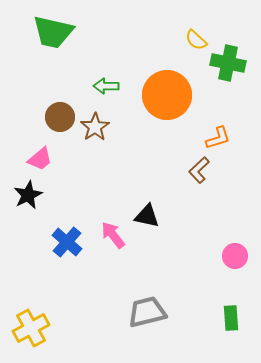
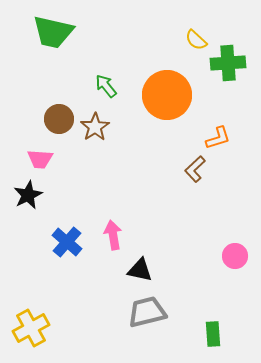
green cross: rotated 16 degrees counterclockwise
green arrow: rotated 50 degrees clockwise
brown circle: moved 1 px left, 2 px down
pink trapezoid: rotated 44 degrees clockwise
brown L-shape: moved 4 px left, 1 px up
black triangle: moved 7 px left, 54 px down
pink arrow: rotated 28 degrees clockwise
green rectangle: moved 18 px left, 16 px down
